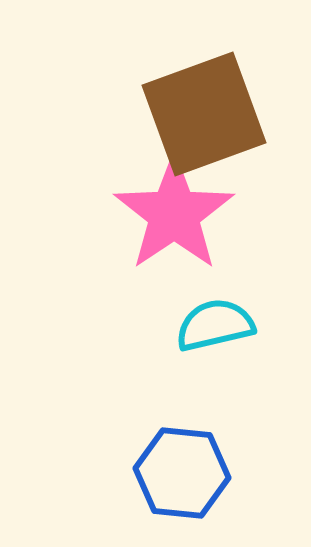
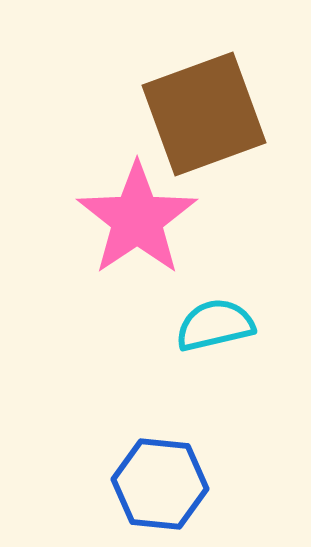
pink star: moved 37 px left, 5 px down
blue hexagon: moved 22 px left, 11 px down
